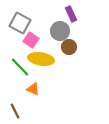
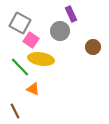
brown circle: moved 24 px right
